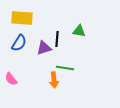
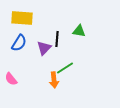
purple triangle: rotated 28 degrees counterclockwise
green line: rotated 42 degrees counterclockwise
